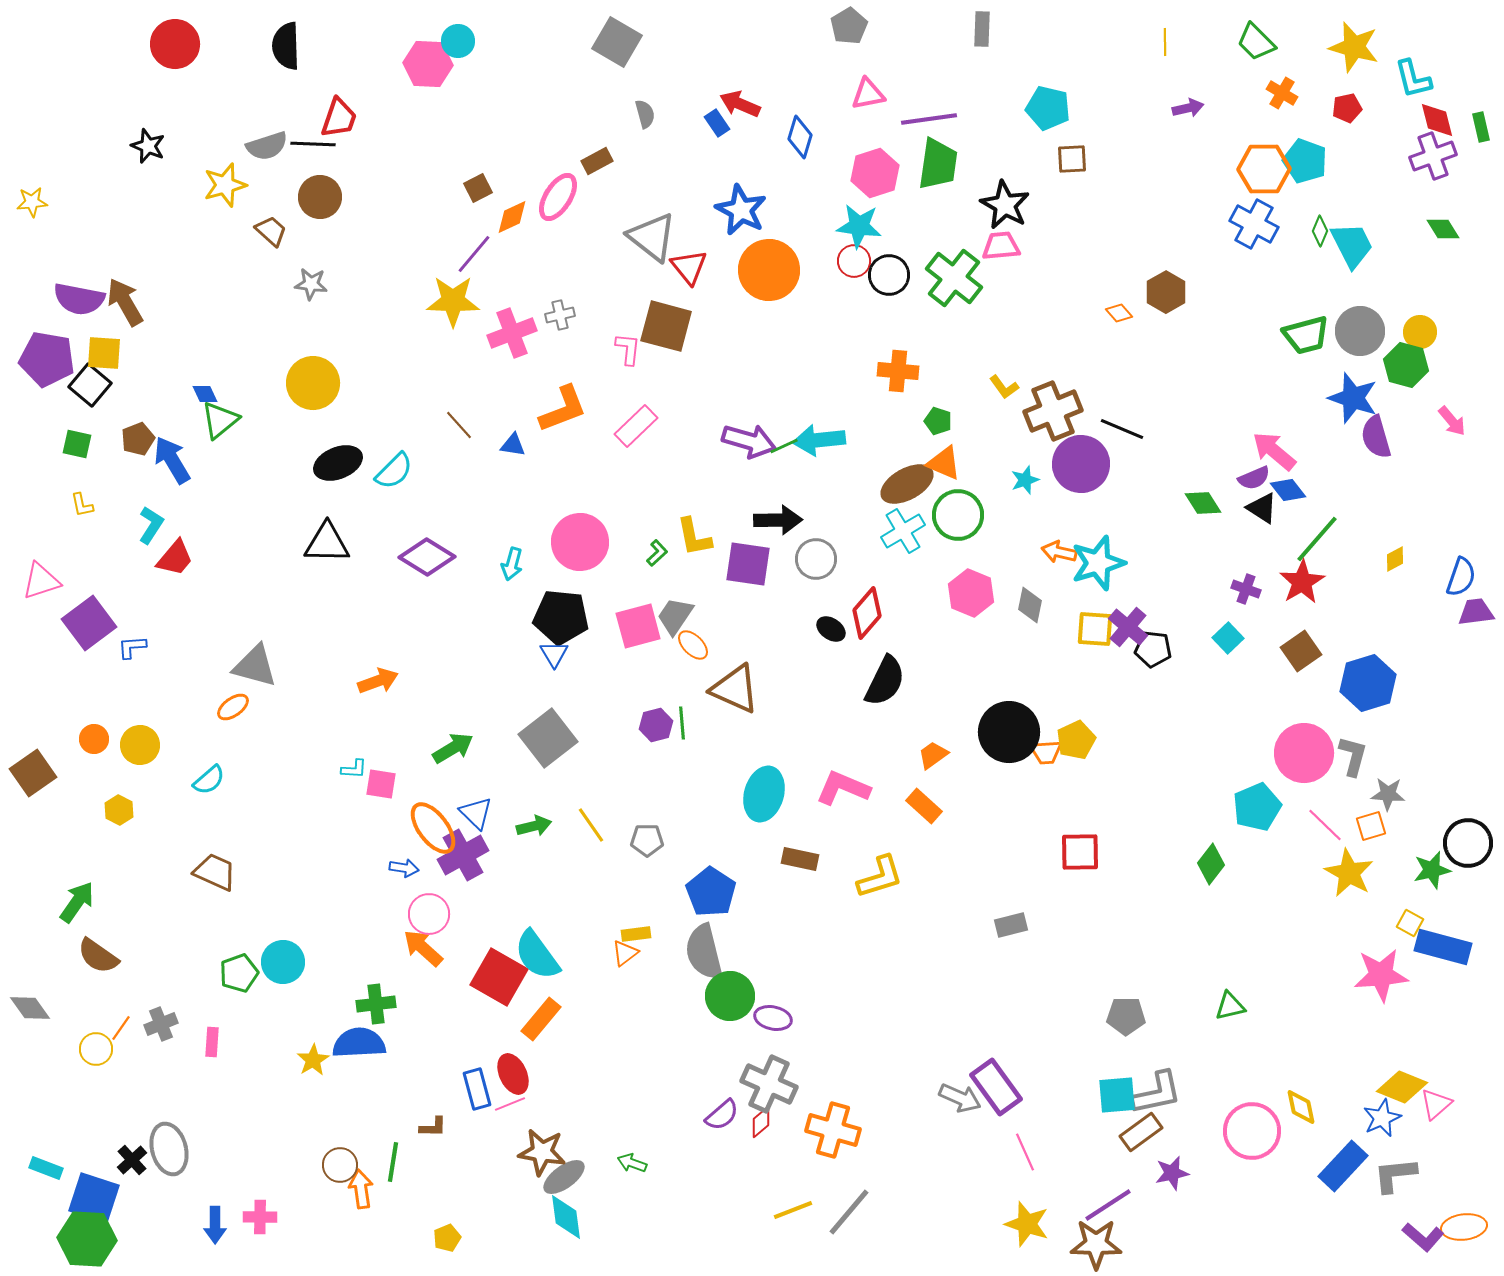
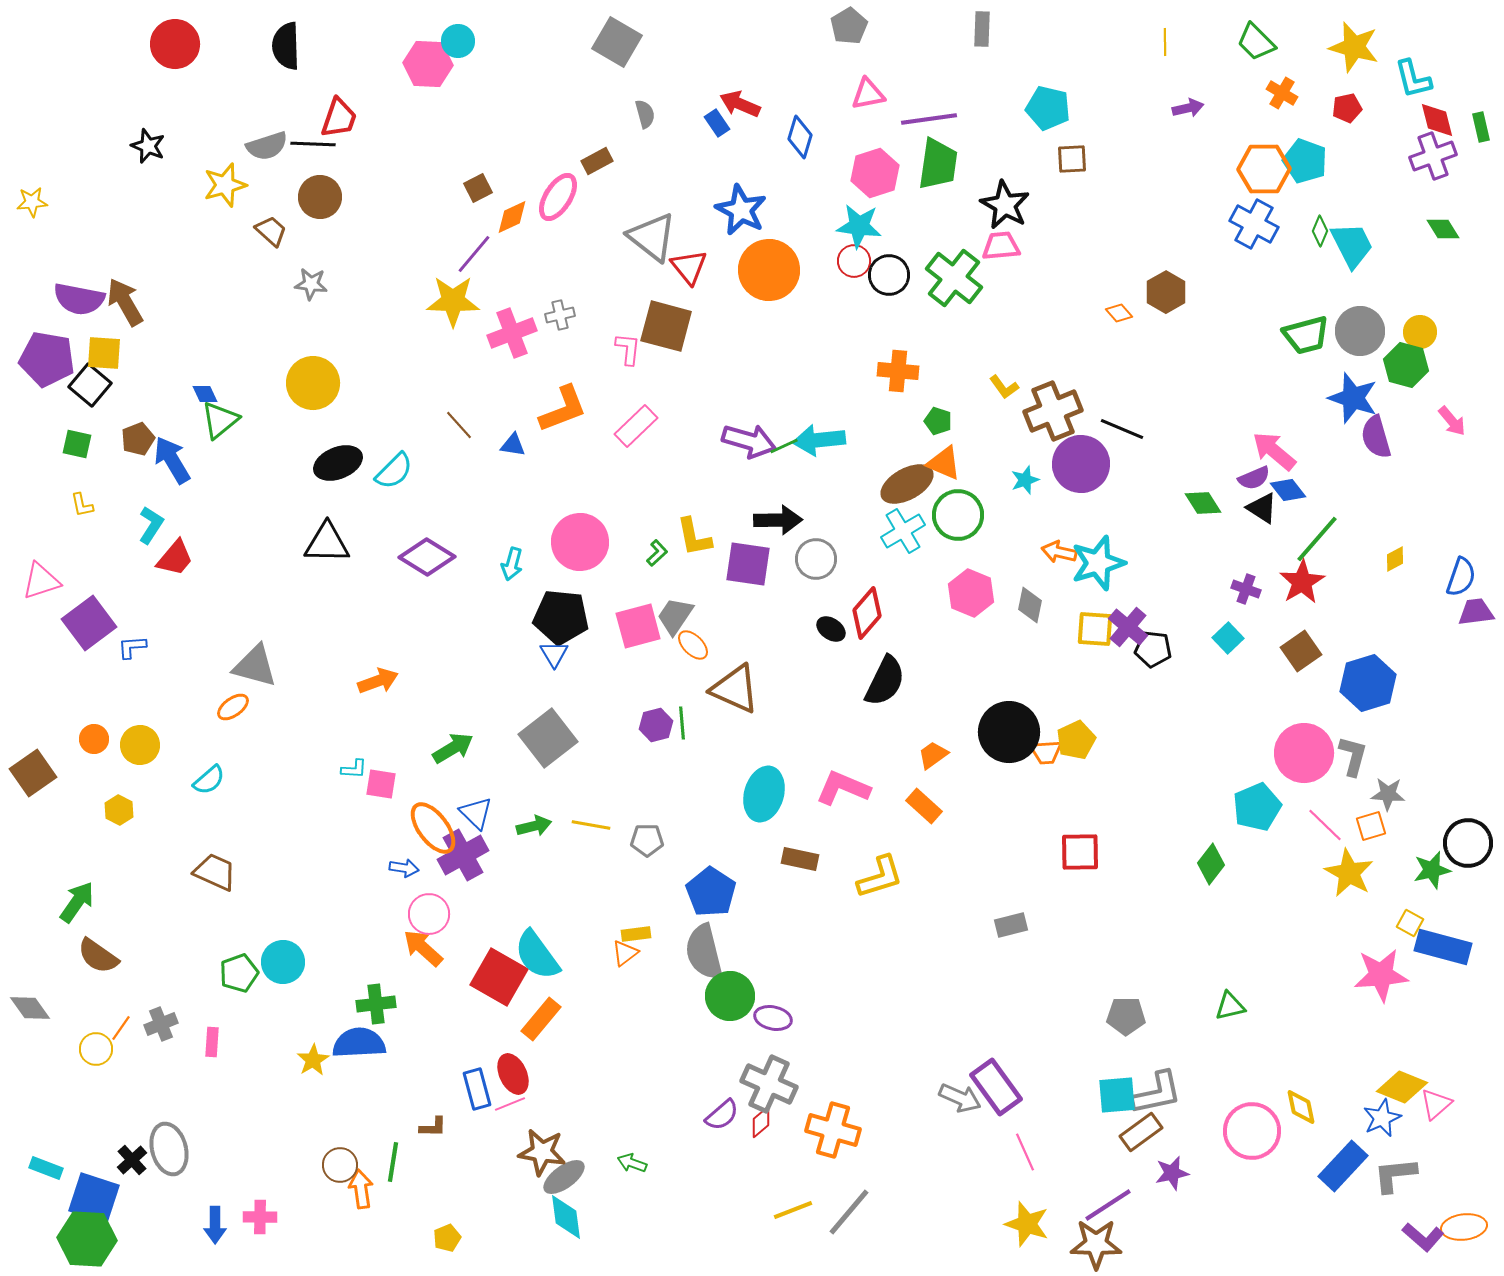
yellow line at (591, 825): rotated 45 degrees counterclockwise
